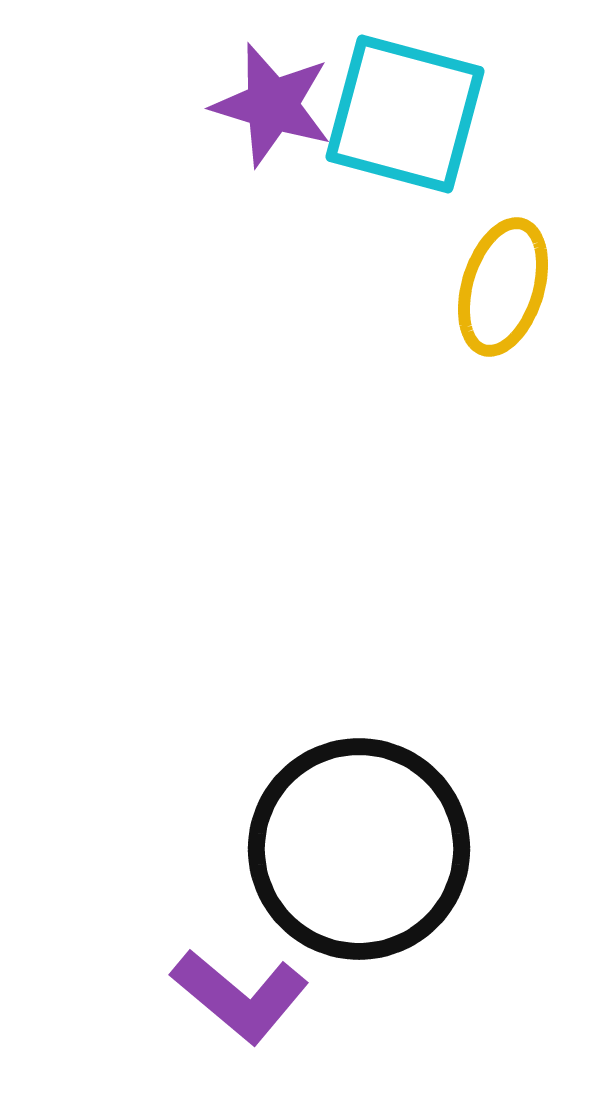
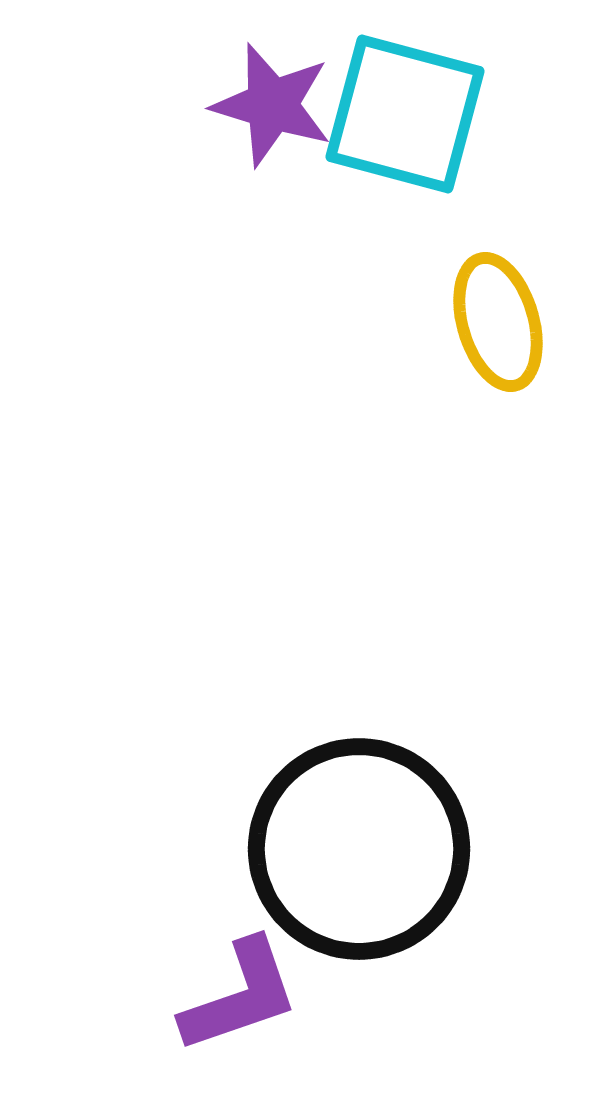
yellow ellipse: moved 5 px left, 35 px down; rotated 33 degrees counterclockwise
purple L-shape: rotated 59 degrees counterclockwise
